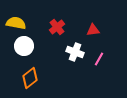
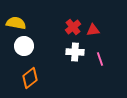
red cross: moved 16 px right
white cross: rotated 18 degrees counterclockwise
pink line: moved 1 px right; rotated 48 degrees counterclockwise
